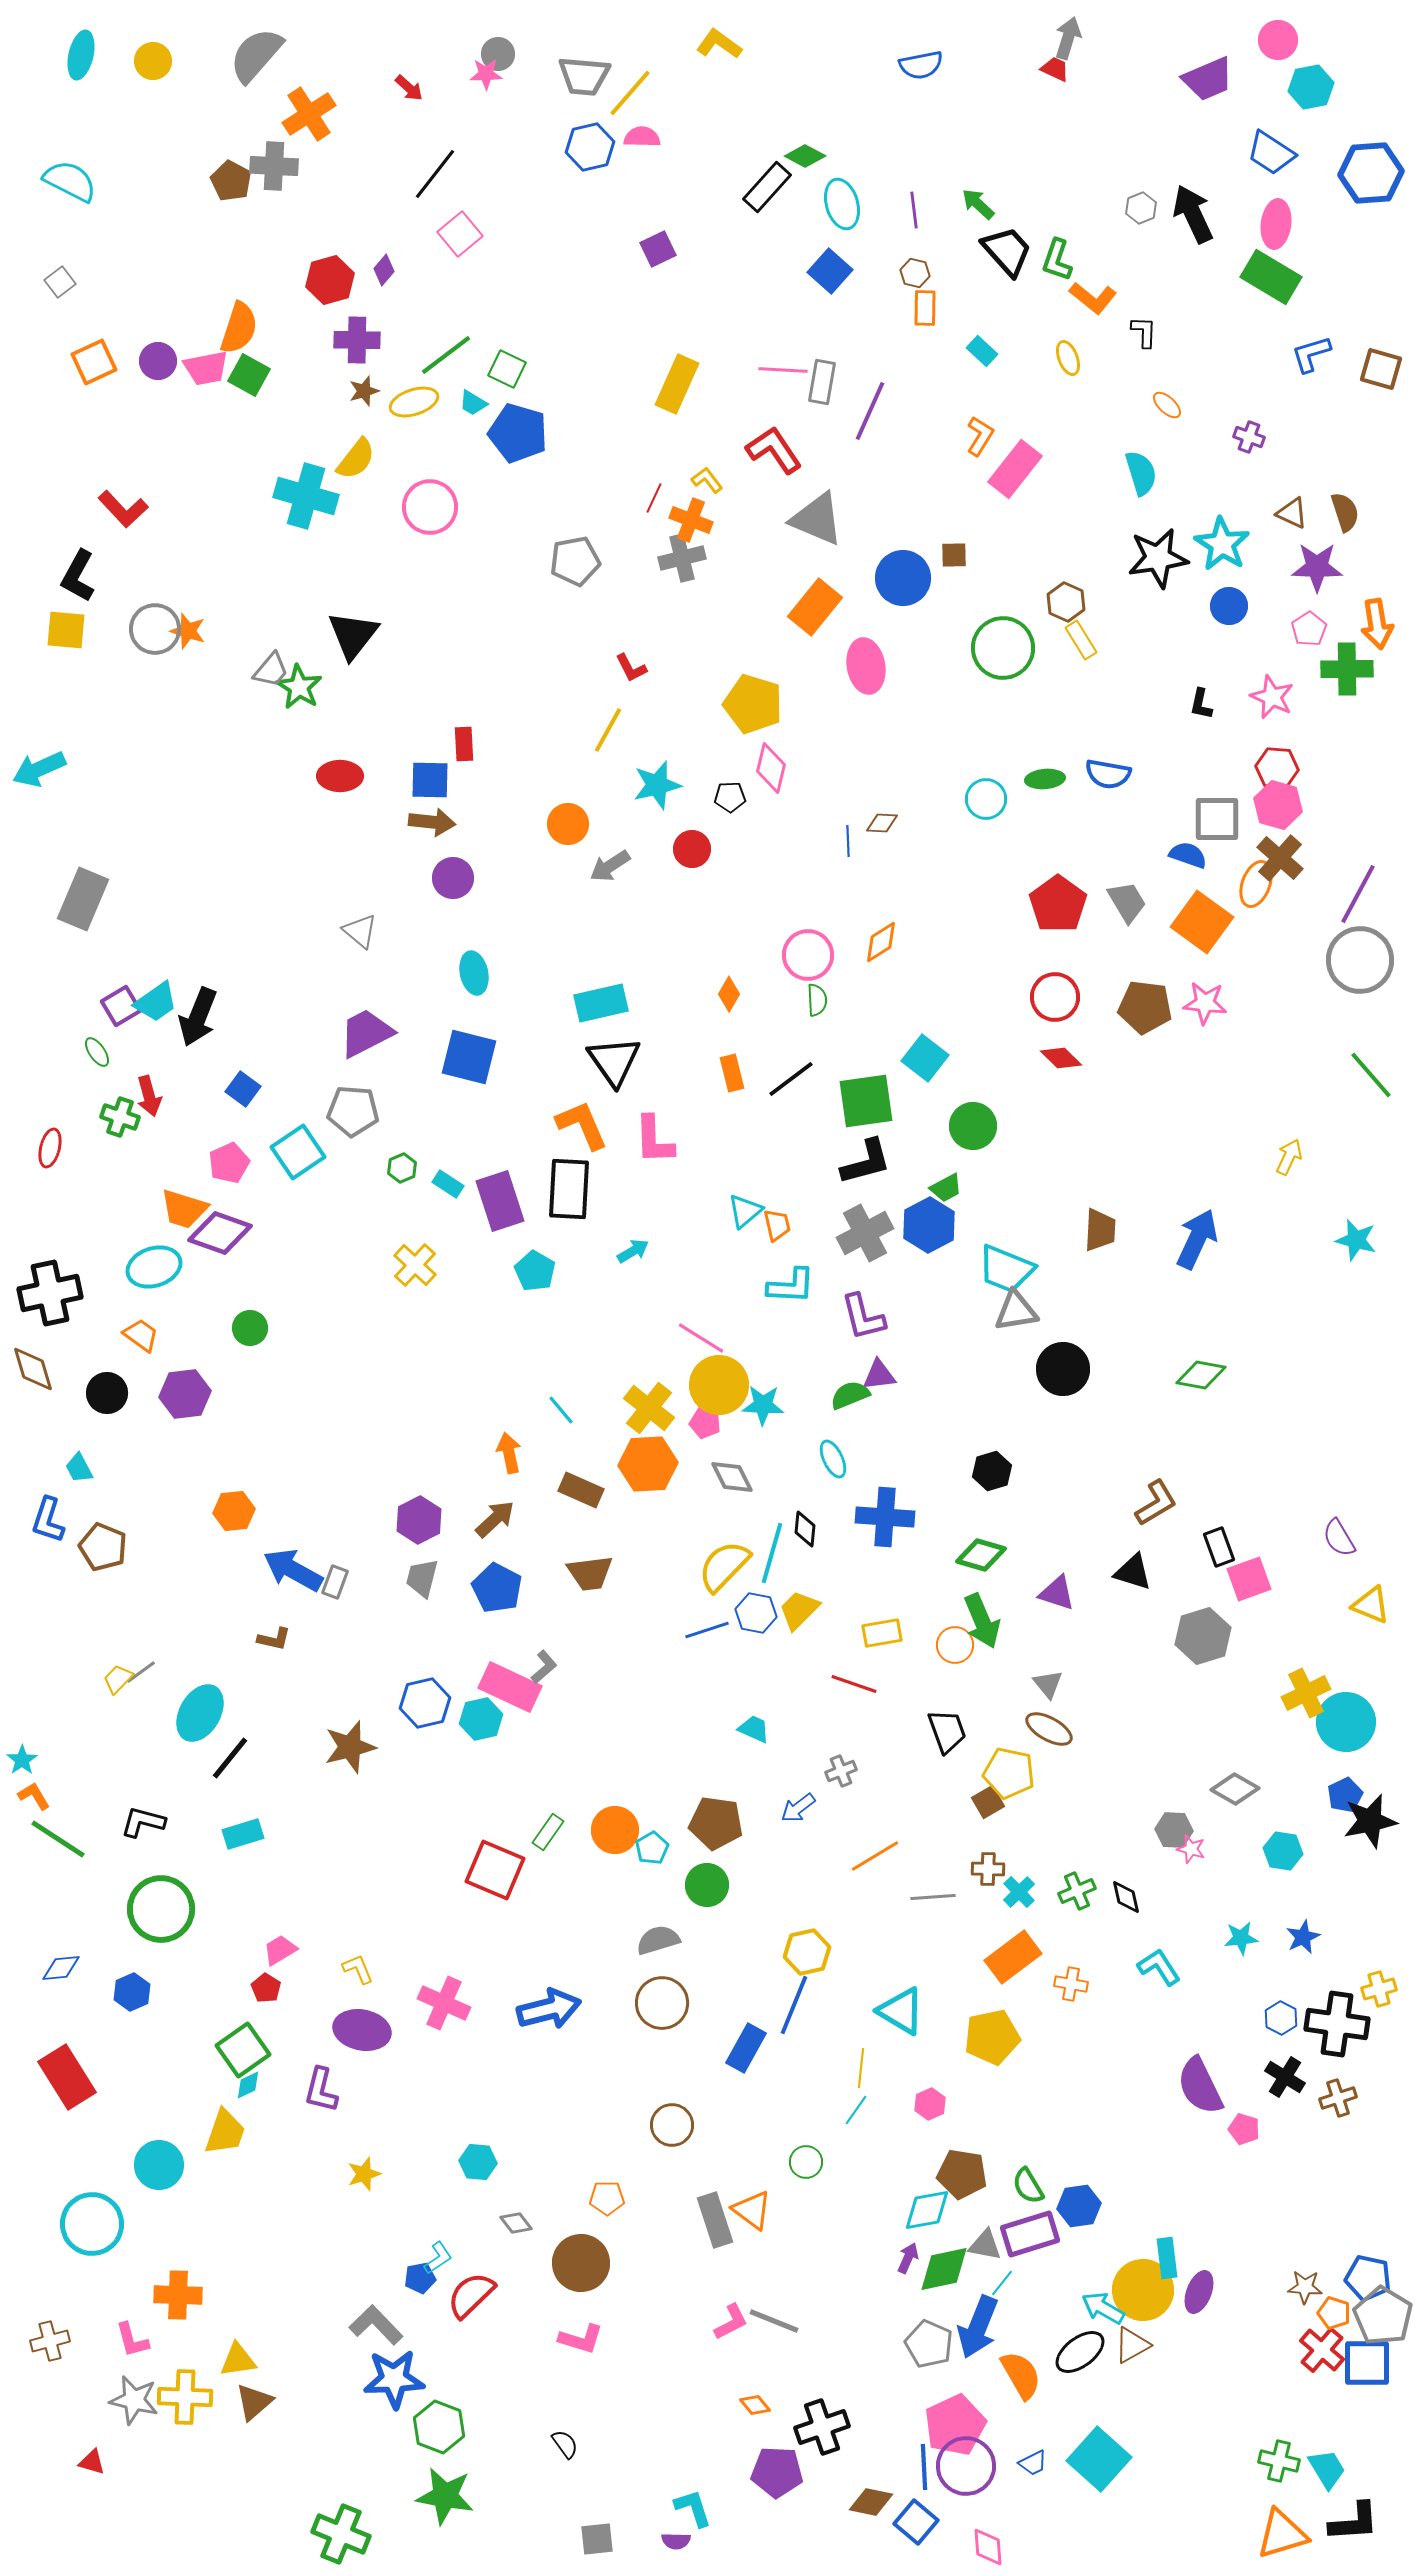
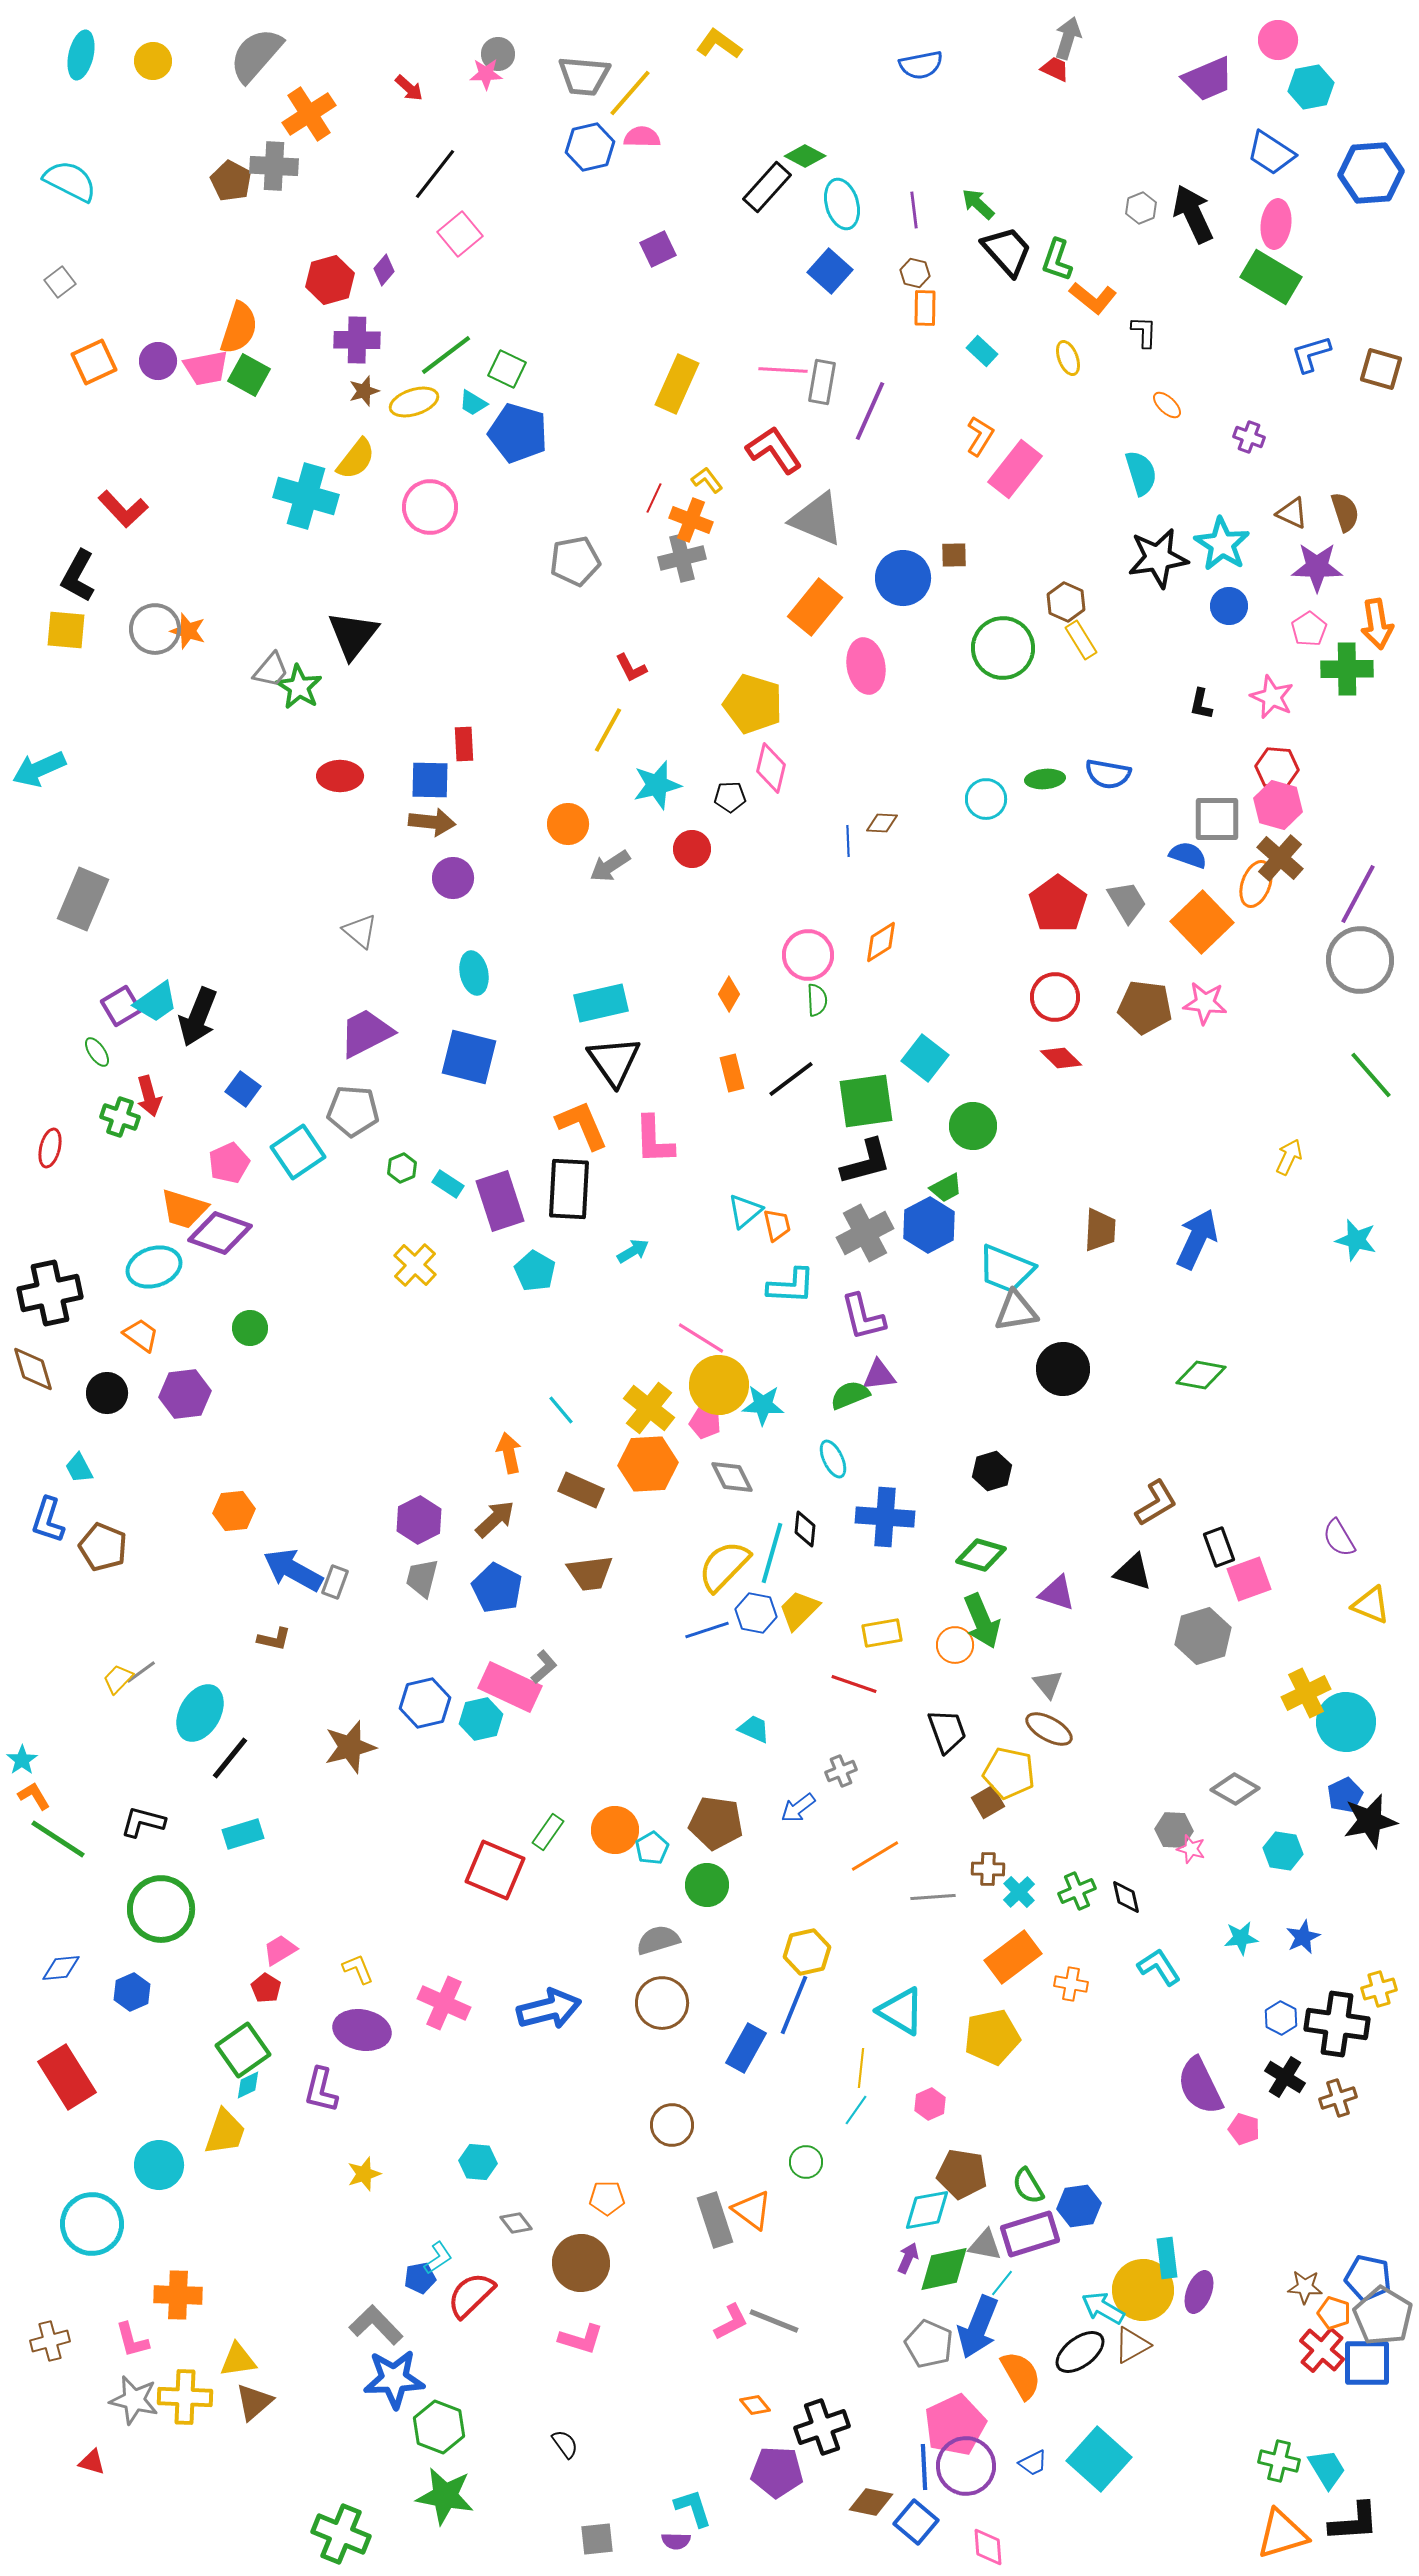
orange square at (1202, 922): rotated 10 degrees clockwise
